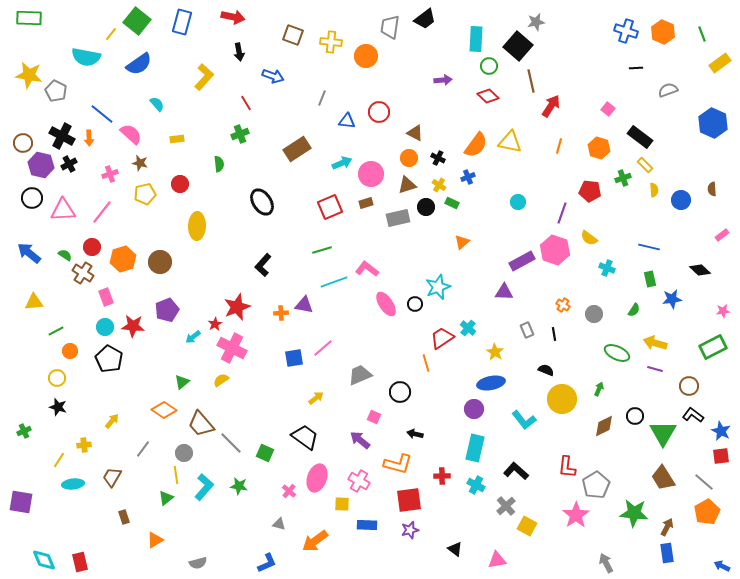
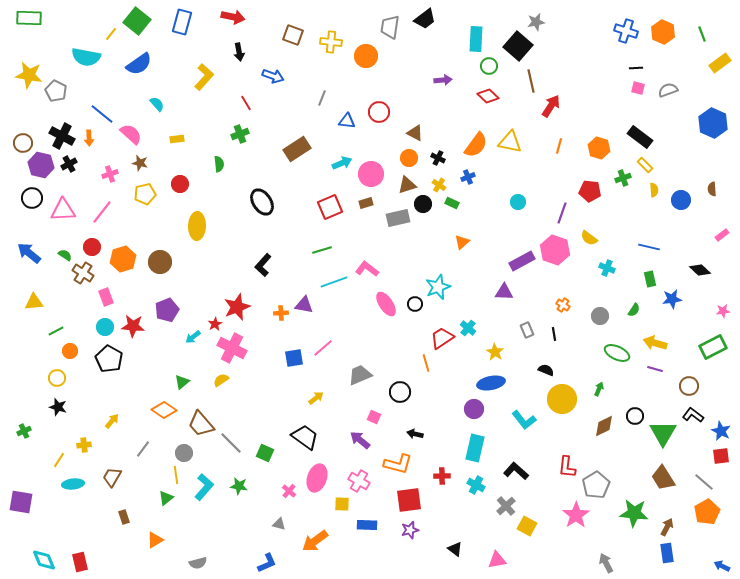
pink square at (608, 109): moved 30 px right, 21 px up; rotated 24 degrees counterclockwise
black circle at (426, 207): moved 3 px left, 3 px up
gray circle at (594, 314): moved 6 px right, 2 px down
